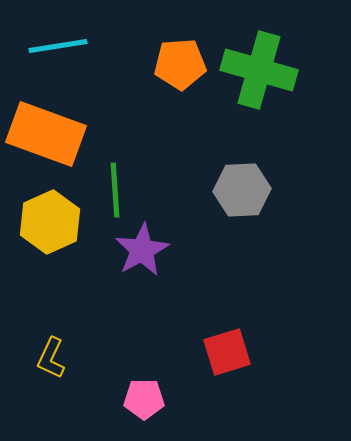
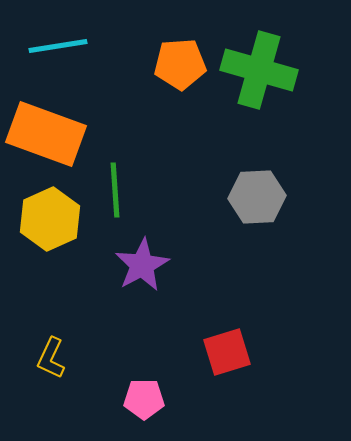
gray hexagon: moved 15 px right, 7 px down
yellow hexagon: moved 3 px up
purple star: moved 15 px down
